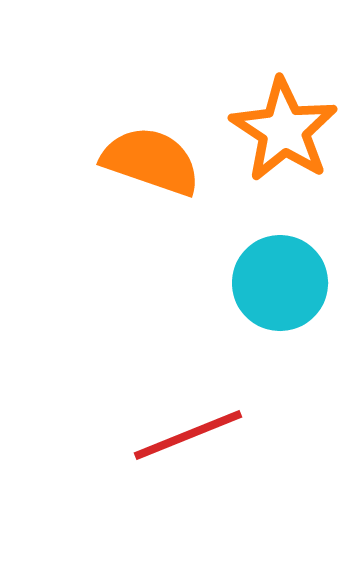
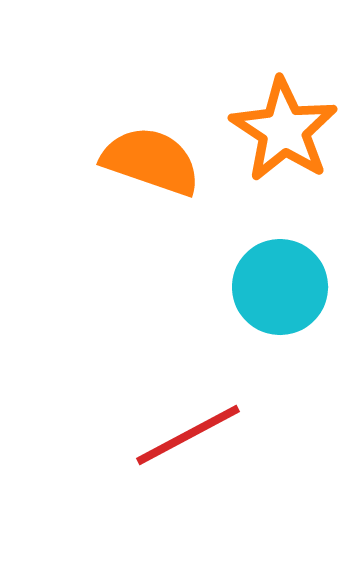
cyan circle: moved 4 px down
red line: rotated 6 degrees counterclockwise
